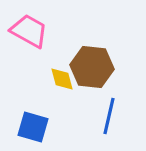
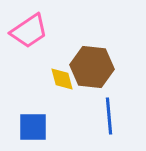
pink trapezoid: rotated 117 degrees clockwise
blue line: rotated 18 degrees counterclockwise
blue square: rotated 16 degrees counterclockwise
